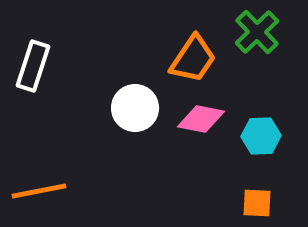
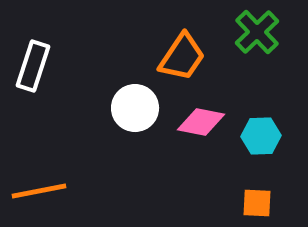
orange trapezoid: moved 11 px left, 2 px up
pink diamond: moved 3 px down
